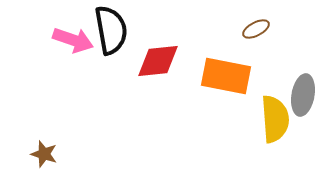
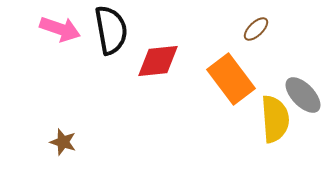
brown ellipse: rotated 16 degrees counterclockwise
pink arrow: moved 13 px left, 11 px up
orange rectangle: moved 5 px right, 3 px down; rotated 42 degrees clockwise
gray ellipse: rotated 54 degrees counterclockwise
brown star: moved 19 px right, 12 px up
